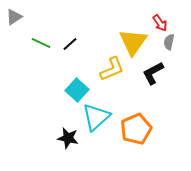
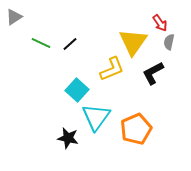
cyan triangle: rotated 12 degrees counterclockwise
